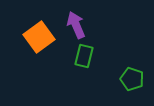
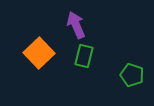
orange square: moved 16 px down; rotated 8 degrees counterclockwise
green pentagon: moved 4 px up
